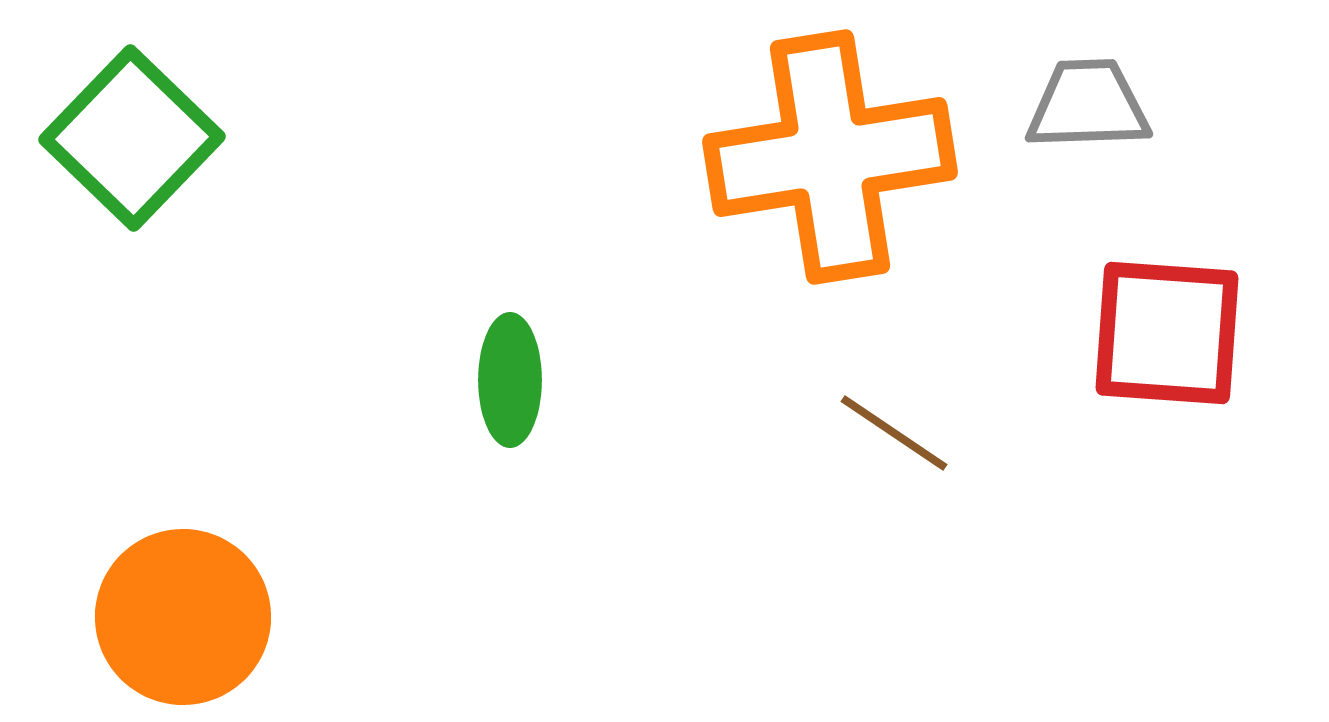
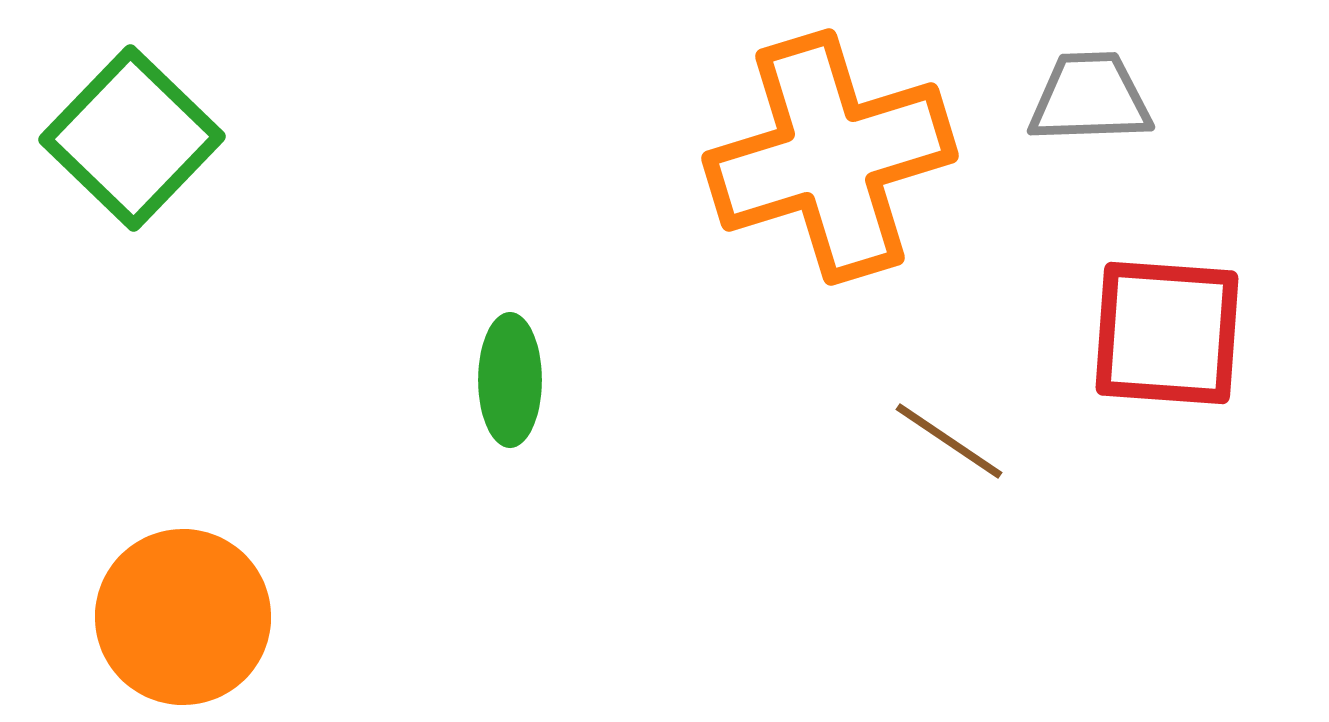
gray trapezoid: moved 2 px right, 7 px up
orange cross: rotated 8 degrees counterclockwise
brown line: moved 55 px right, 8 px down
